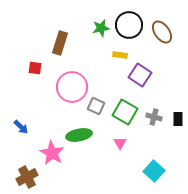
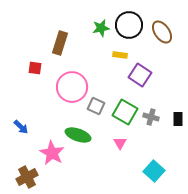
gray cross: moved 3 px left
green ellipse: moved 1 px left; rotated 30 degrees clockwise
